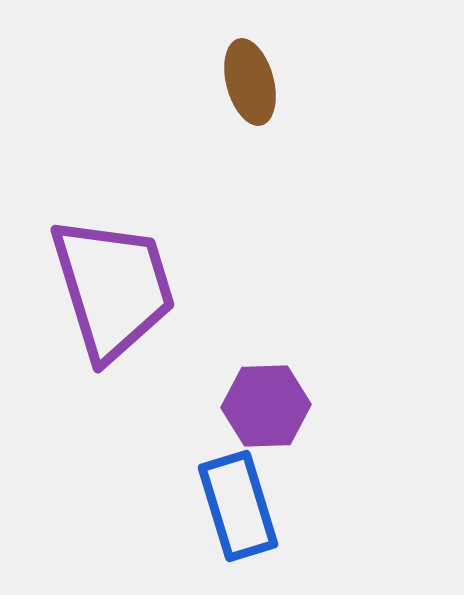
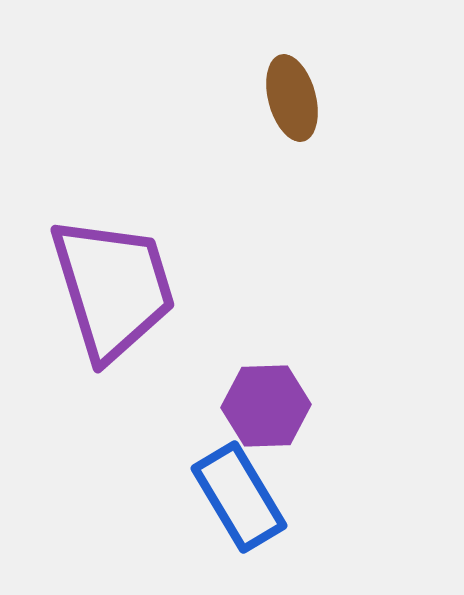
brown ellipse: moved 42 px right, 16 px down
blue rectangle: moved 1 px right, 9 px up; rotated 14 degrees counterclockwise
